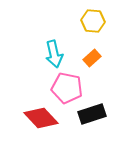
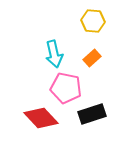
pink pentagon: moved 1 px left
